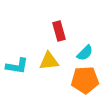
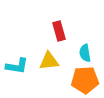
cyan semicircle: rotated 126 degrees clockwise
